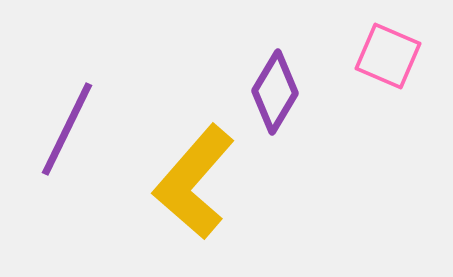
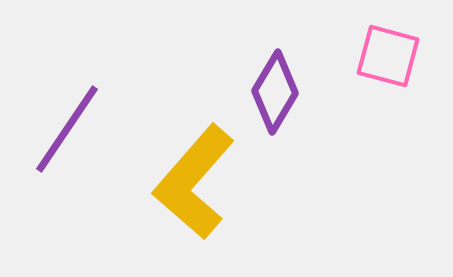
pink square: rotated 8 degrees counterclockwise
purple line: rotated 8 degrees clockwise
